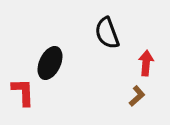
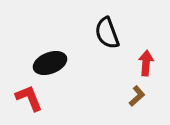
black ellipse: rotated 44 degrees clockwise
red L-shape: moved 6 px right, 6 px down; rotated 20 degrees counterclockwise
